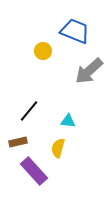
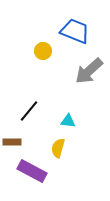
brown rectangle: moved 6 px left; rotated 12 degrees clockwise
purple rectangle: moved 2 px left; rotated 20 degrees counterclockwise
